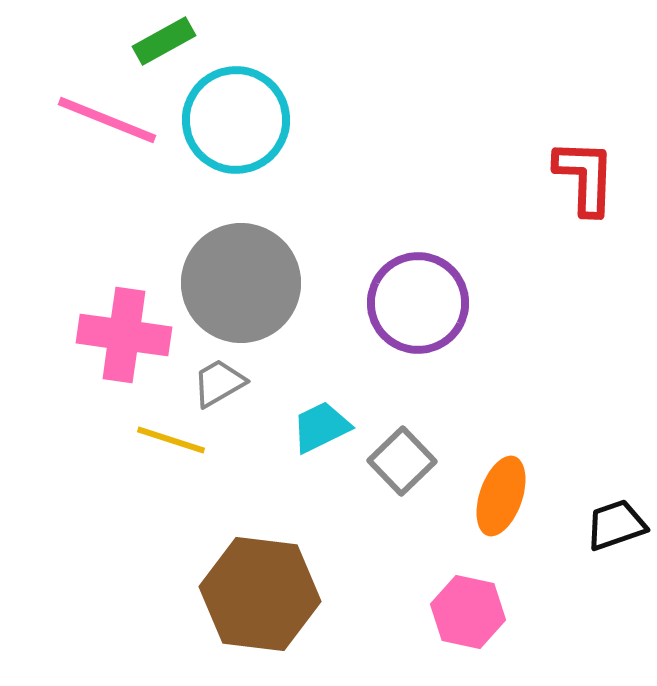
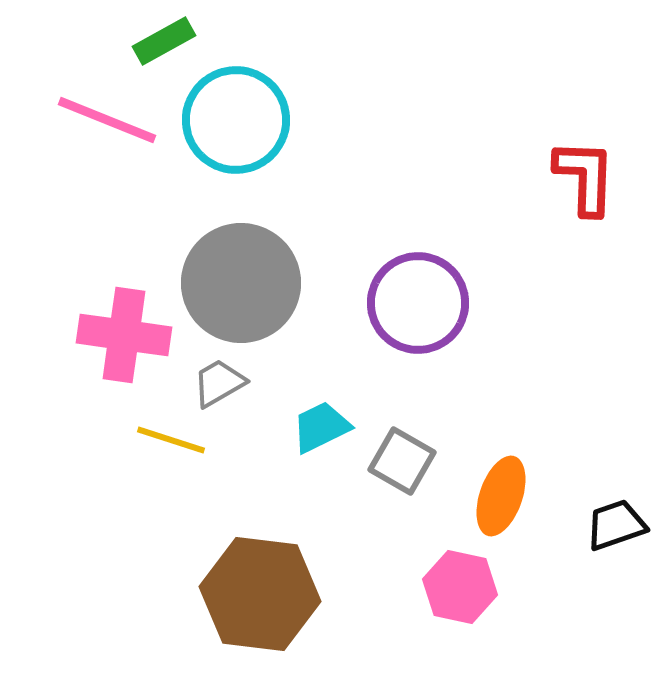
gray square: rotated 16 degrees counterclockwise
pink hexagon: moved 8 px left, 25 px up
